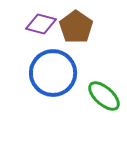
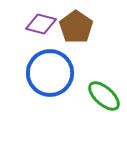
blue circle: moved 3 px left
